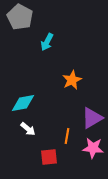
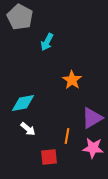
orange star: rotated 12 degrees counterclockwise
